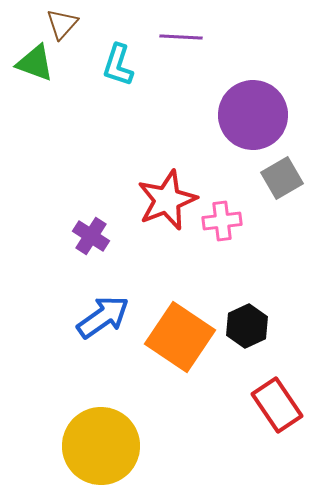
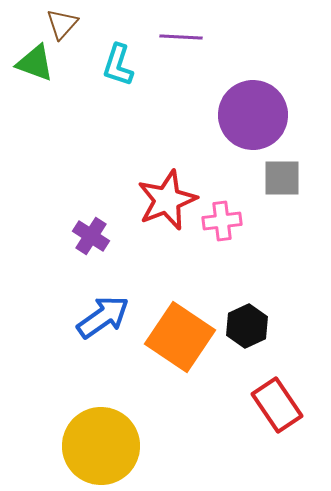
gray square: rotated 30 degrees clockwise
